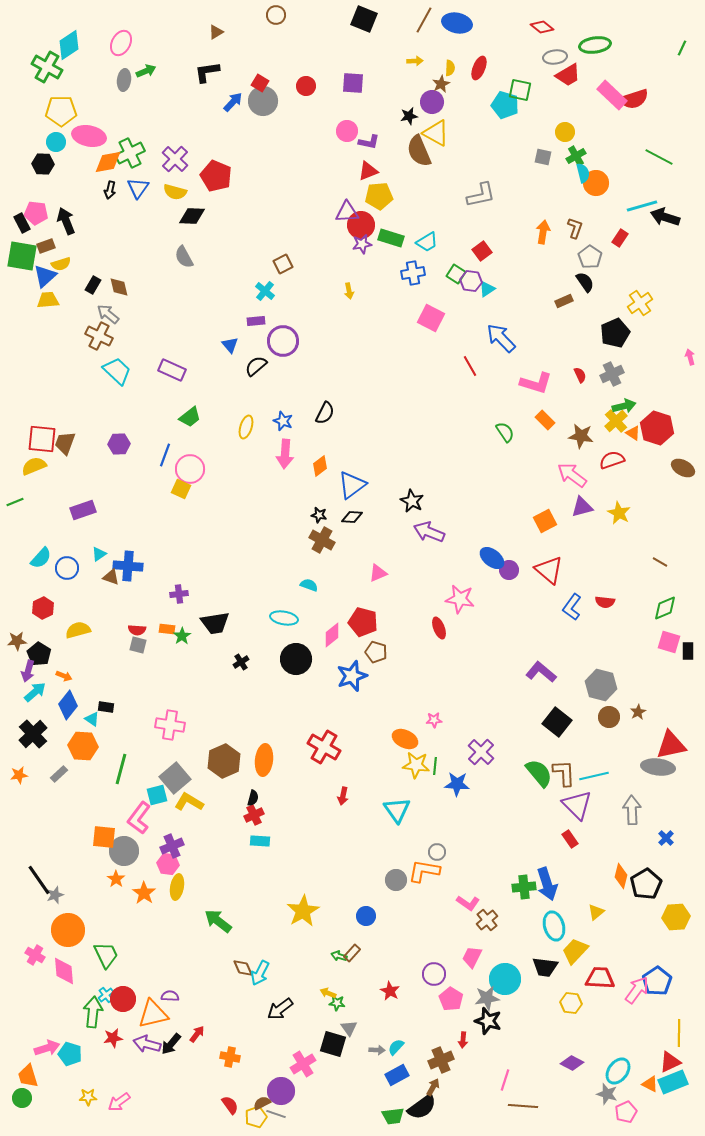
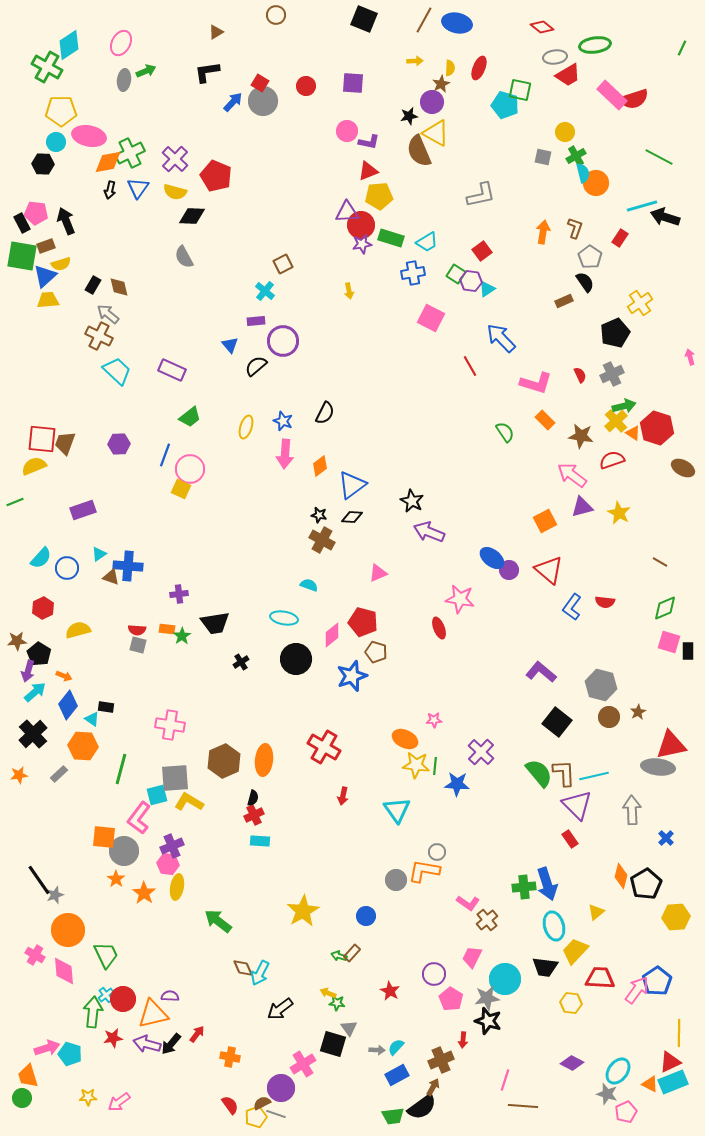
gray square at (175, 778): rotated 36 degrees clockwise
purple circle at (281, 1091): moved 3 px up
